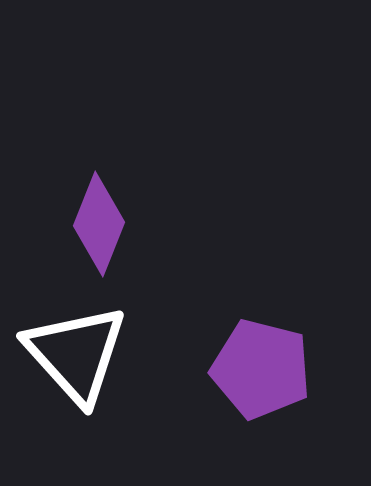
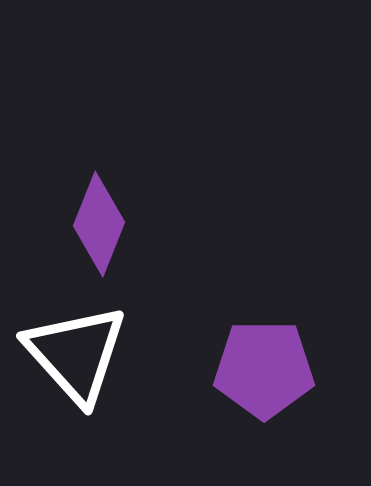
purple pentagon: moved 3 px right; rotated 14 degrees counterclockwise
